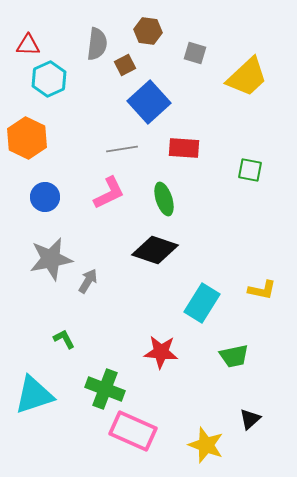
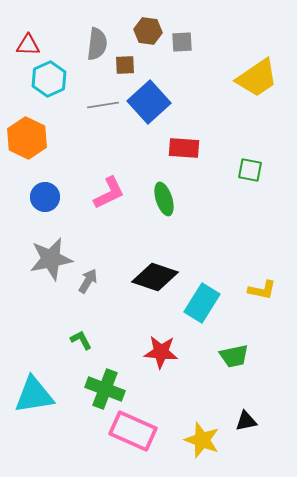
gray square: moved 13 px left, 11 px up; rotated 20 degrees counterclockwise
brown square: rotated 25 degrees clockwise
yellow trapezoid: moved 10 px right, 1 px down; rotated 9 degrees clockwise
gray line: moved 19 px left, 44 px up
black diamond: moved 27 px down
green L-shape: moved 17 px right, 1 px down
cyan triangle: rotated 9 degrees clockwise
black triangle: moved 4 px left, 2 px down; rotated 30 degrees clockwise
yellow star: moved 4 px left, 5 px up
